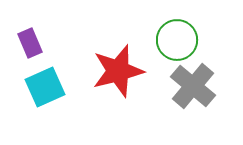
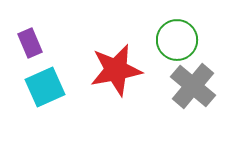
red star: moved 2 px left, 1 px up; rotated 4 degrees clockwise
